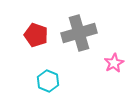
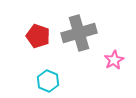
red pentagon: moved 2 px right, 1 px down
pink star: moved 3 px up
